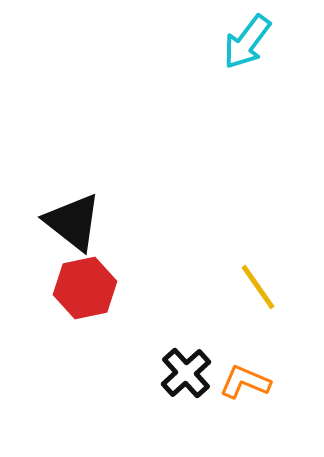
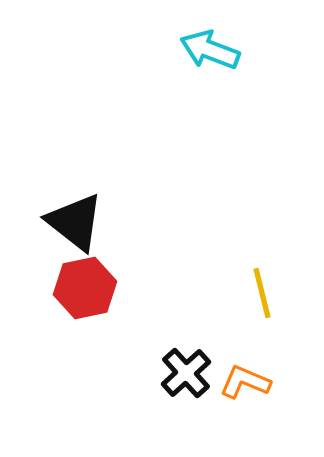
cyan arrow: moved 37 px left, 8 px down; rotated 74 degrees clockwise
black triangle: moved 2 px right
yellow line: moved 4 px right, 6 px down; rotated 21 degrees clockwise
